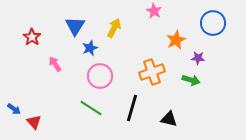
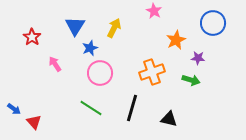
pink circle: moved 3 px up
